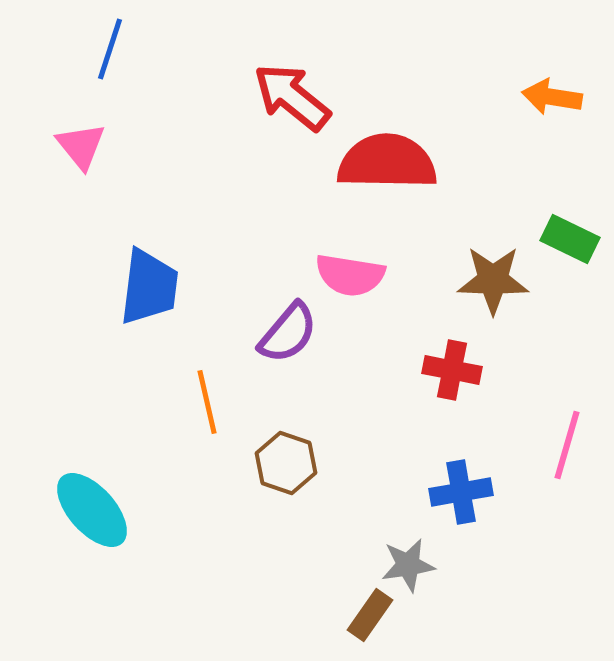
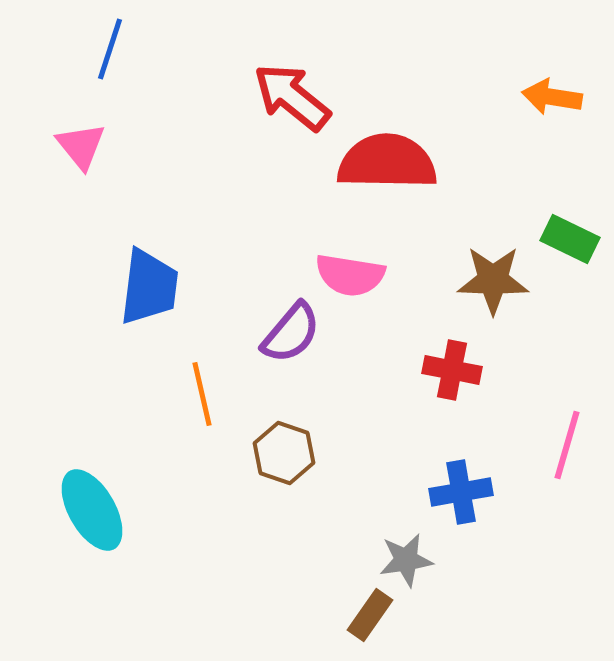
purple semicircle: moved 3 px right
orange line: moved 5 px left, 8 px up
brown hexagon: moved 2 px left, 10 px up
cyan ellipse: rotated 12 degrees clockwise
gray star: moved 2 px left, 5 px up
